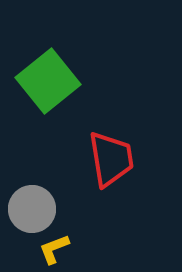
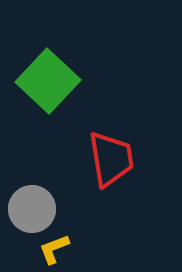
green square: rotated 8 degrees counterclockwise
